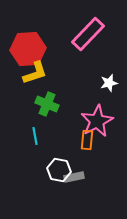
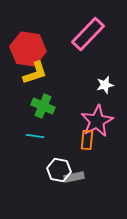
red hexagon: rotated 12 degrees clockwise
white star: moved 4 px left, 2 px down
green cross: moved 4 px left, 2 px down
cyan line: rotated 72 degrees counterclockwise
